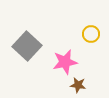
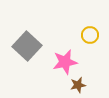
yellow circle: moved 1 px left, 1 px down
brown star: rotated 21 degrees counterclockwise
